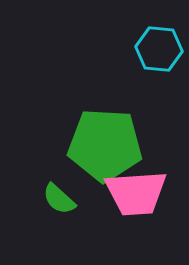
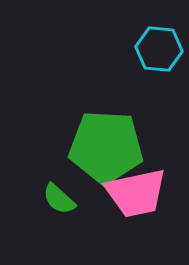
green pentagon: moved 1 px right, 2 px down
pink trapezoid: rotated 8 degrees counterclockwise
